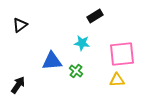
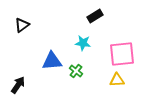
black triangle: moved 2 px right
cyan star: moved 1 px right
